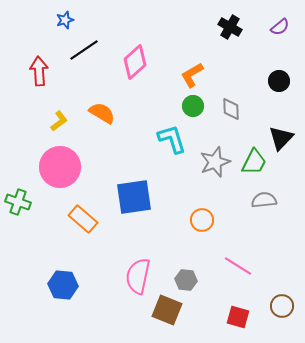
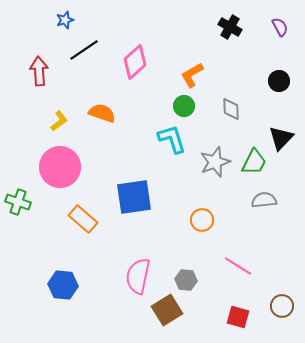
purple semicircle: rotated 78 degrees counterclockwise
green circle: moved 9 px left
orange semicircle: rotated 12 degrees counterclockwise
brown square: rotated 36 degrees clockwise
